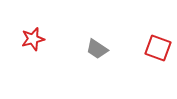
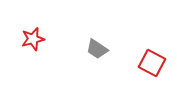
red square: moved 6 px left, 15 px down; rotated 8 degrees clockwise
